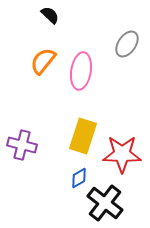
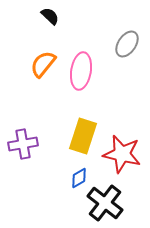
black semicircle: moved 1 px down
orange semicircle: moved 3 px down
purple cross: moved 1 px right, 1 px up; rotated 24 degrees counterclockwise
red star: rotated 12 degrees clockwise
